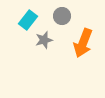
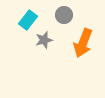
gray circle: moved 2 px right, 1 px up
